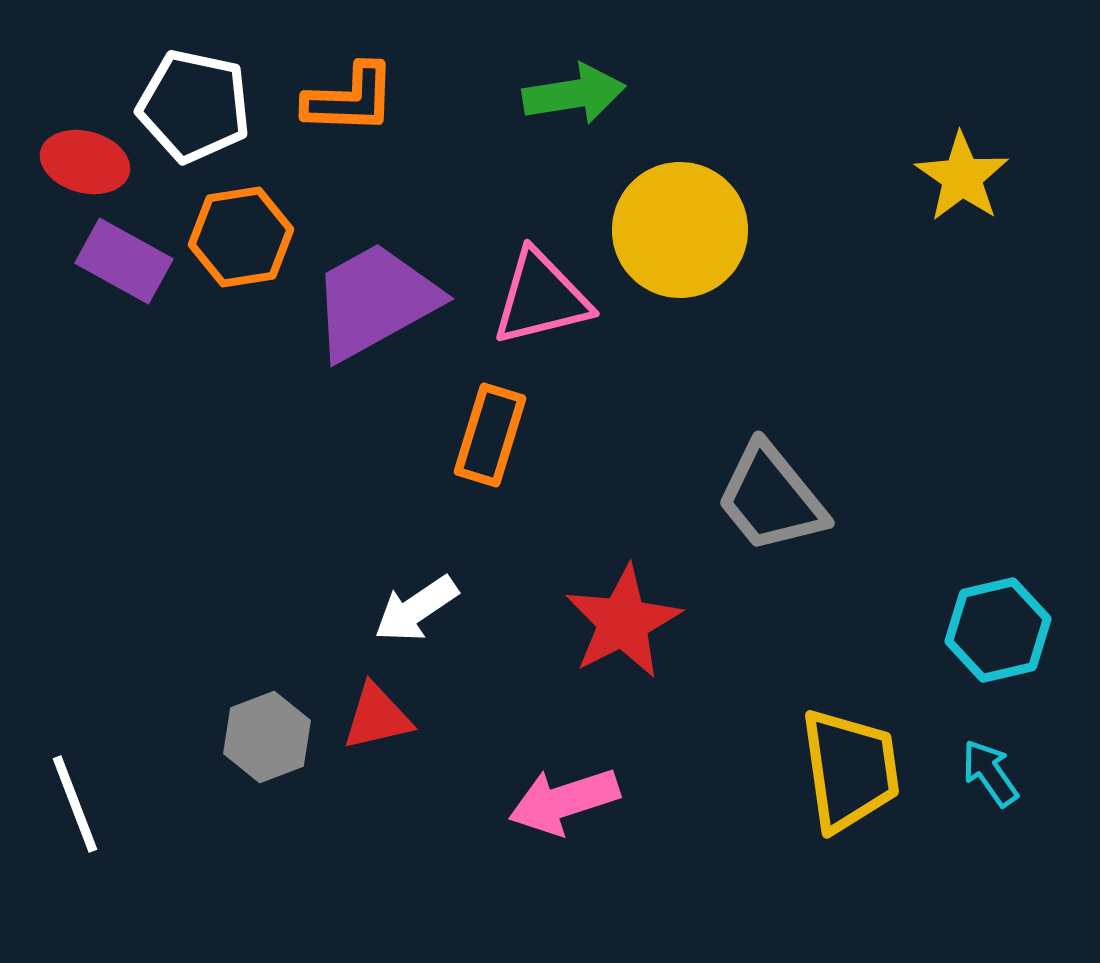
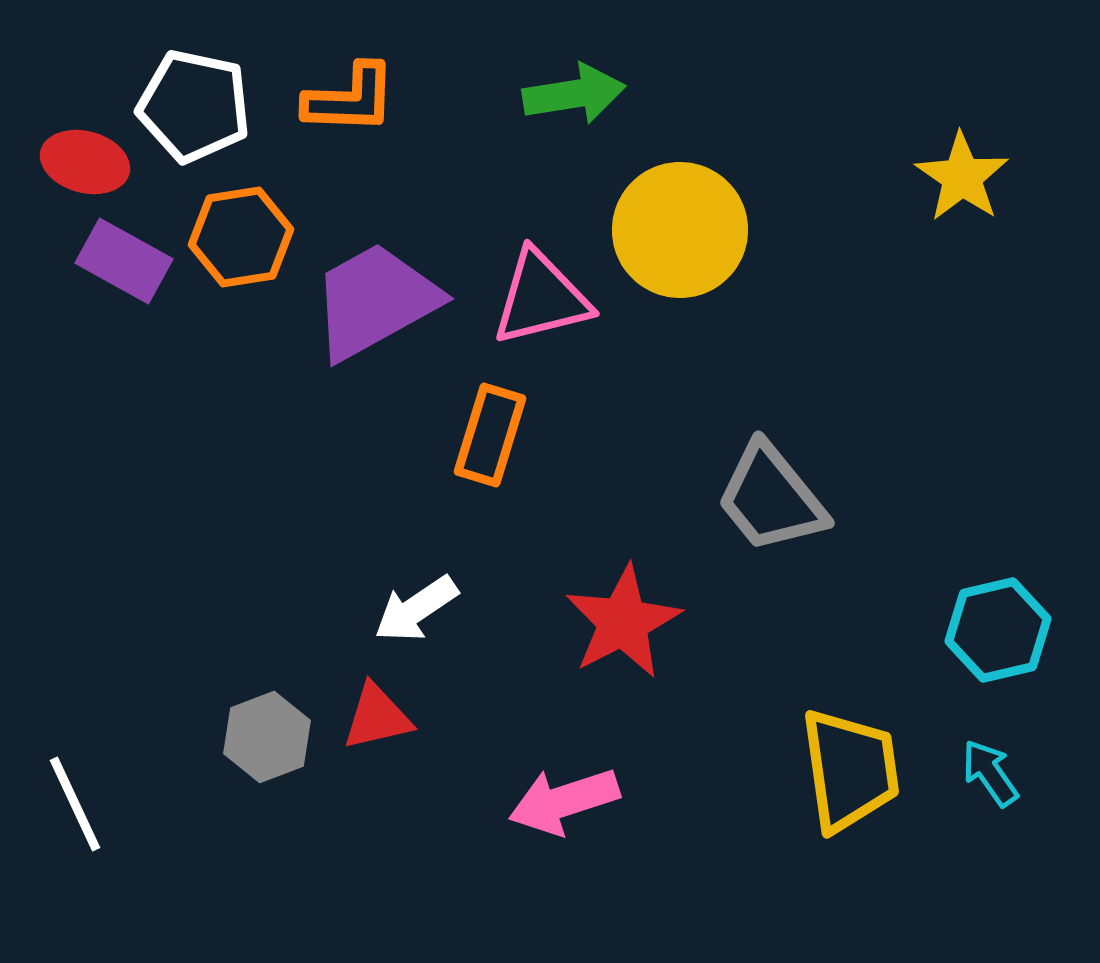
white line: rotated 4 degrees counterclockwise
